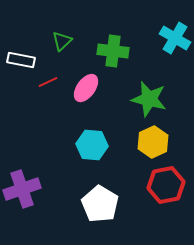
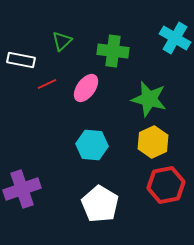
red line: moved 1 px left, 2 px down
